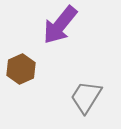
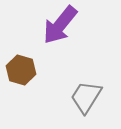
brown hexagon: moved 1 px down; rotated 20 degrees counterclockwise
